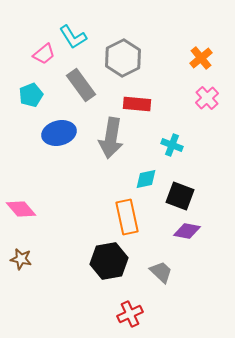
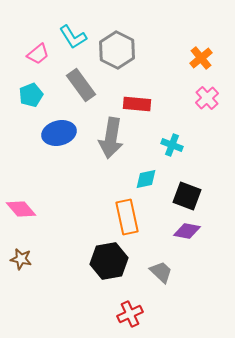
pink trapezoid: moved 6 px left
gray hexagon: moved 6 px left, 8 px up; rotated 6 degrees counterclockwise
black square: moved 7 px right
